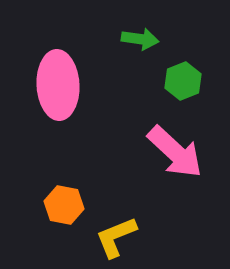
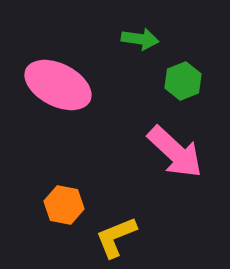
pink ellipse: rotated 60 degrees counterclockwise
